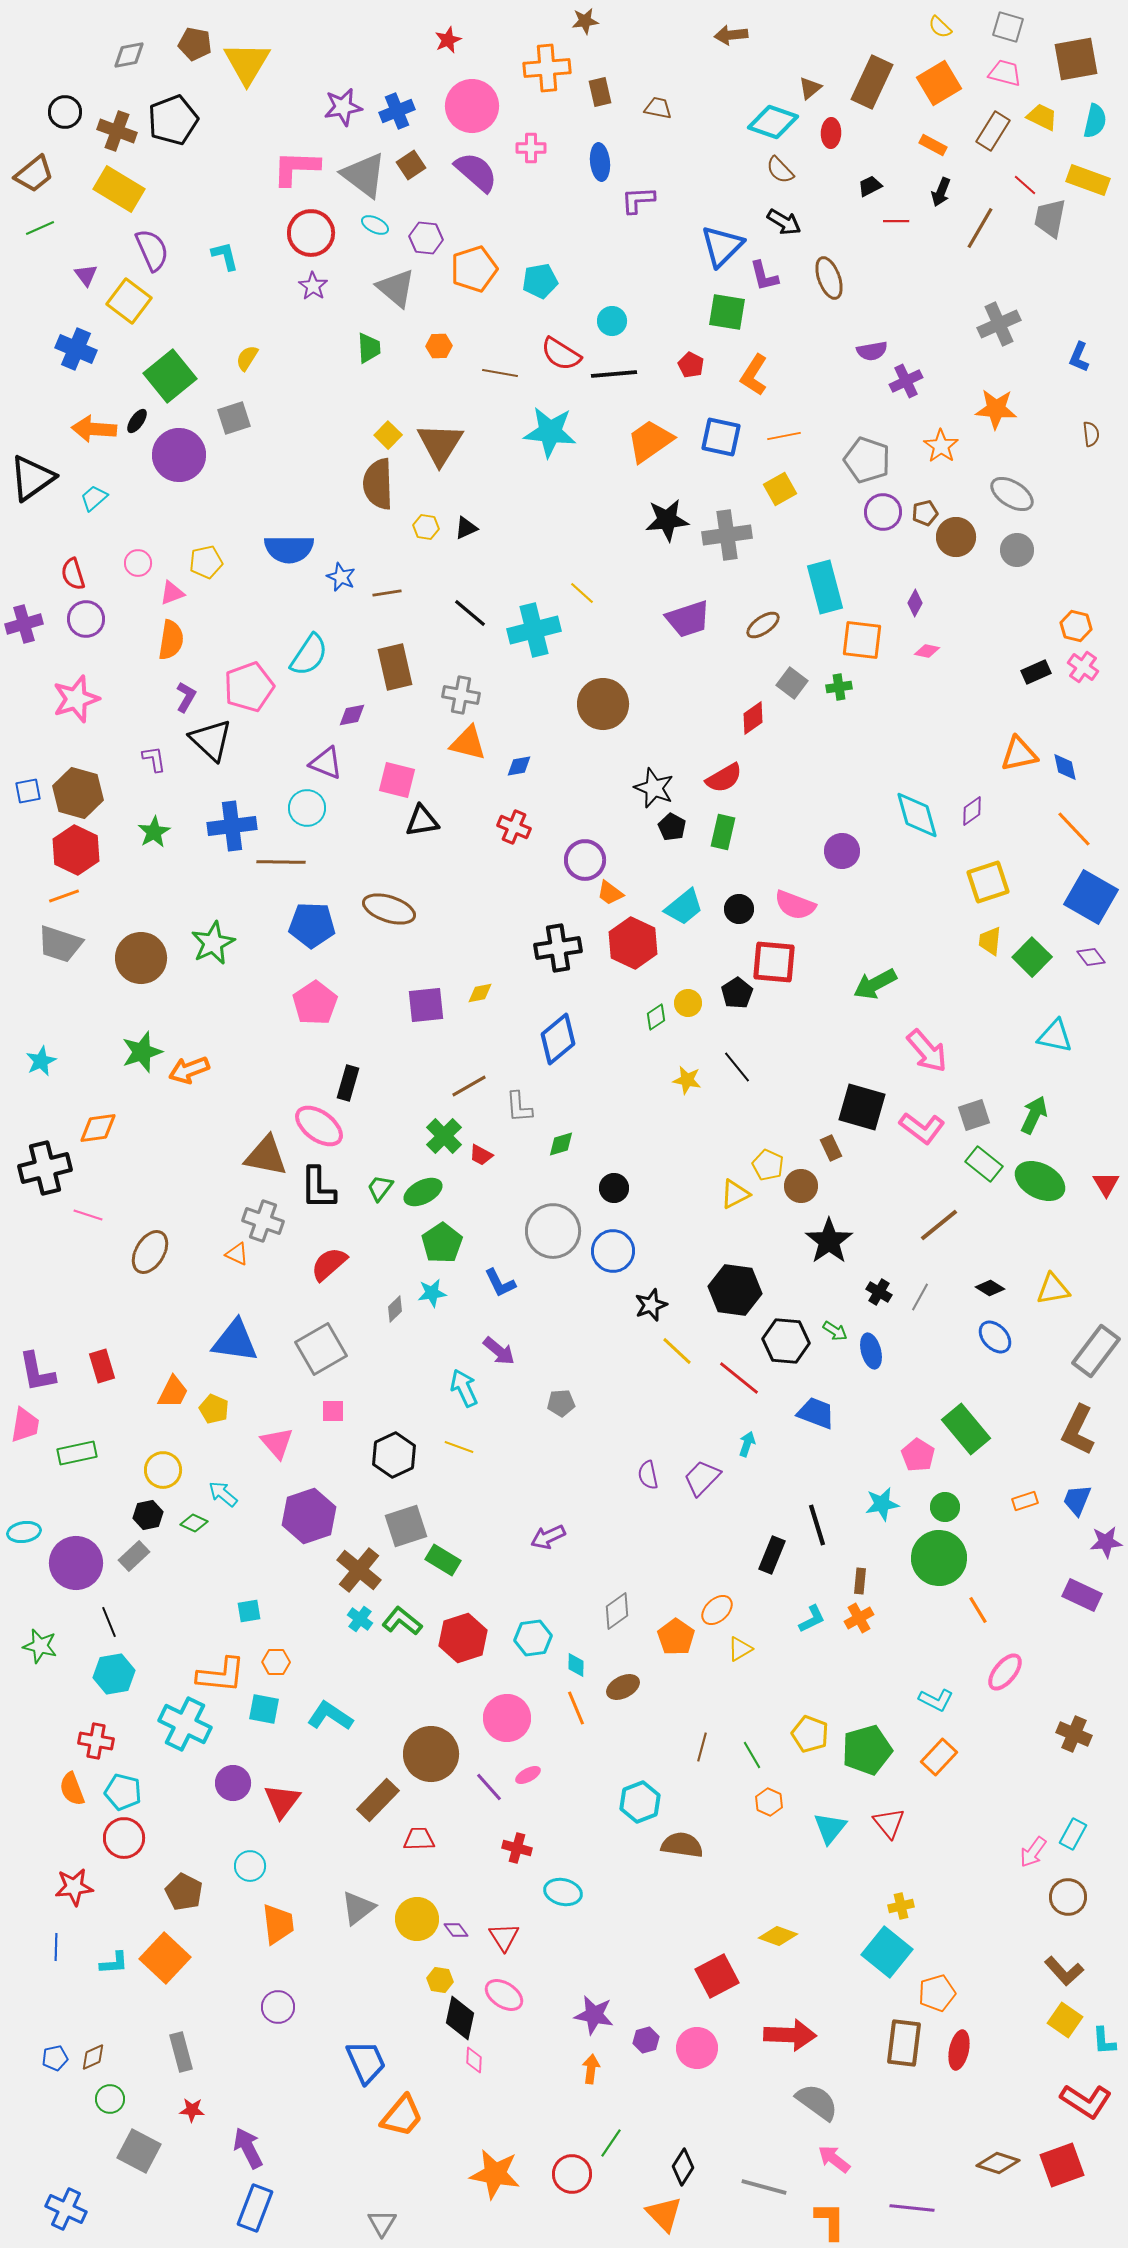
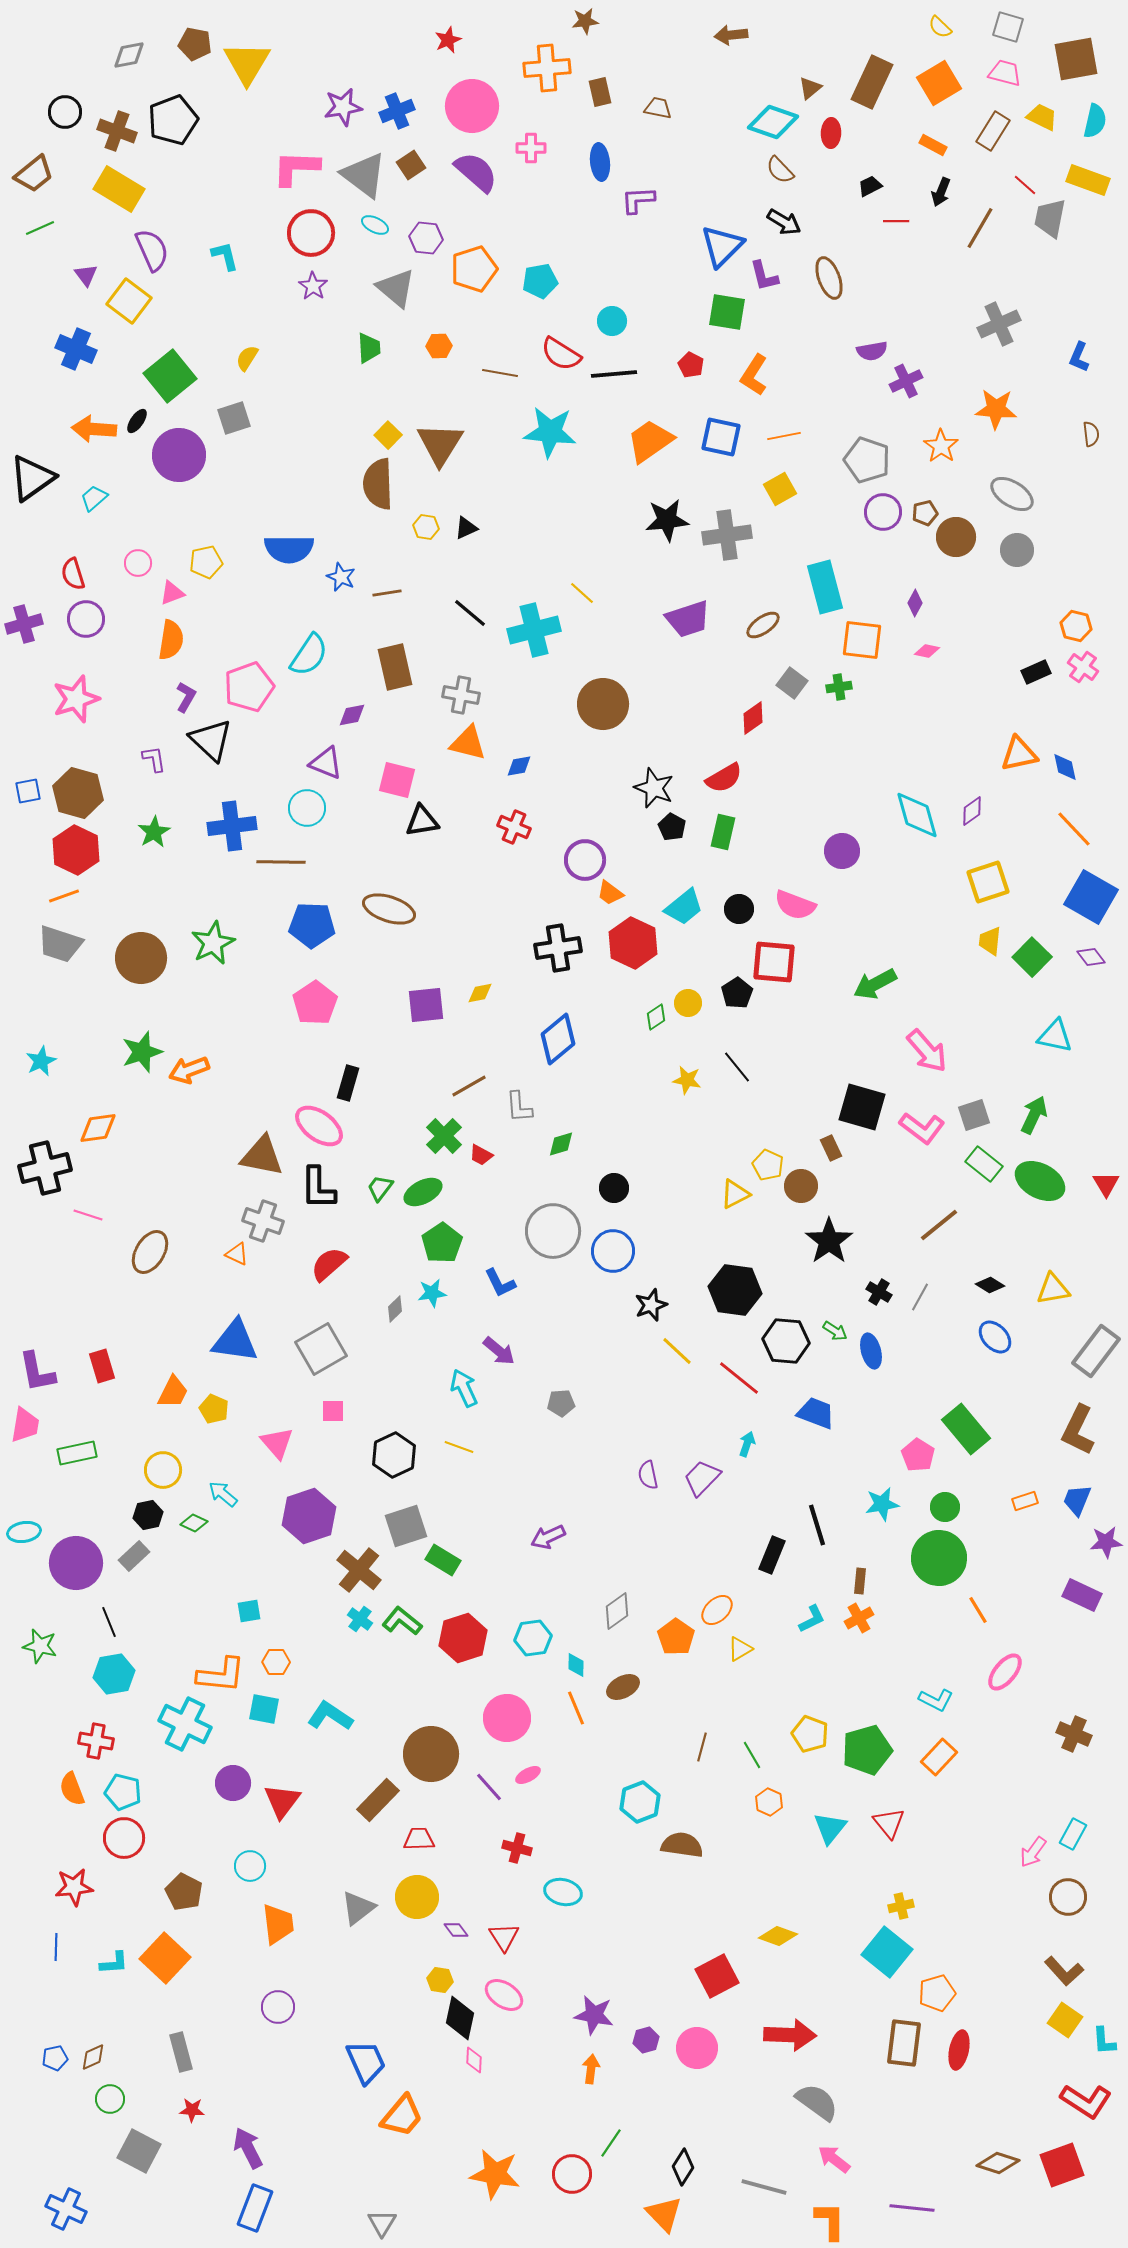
brown triangle at (266, 1156): moved 4 px left
black diamond at (990, 1288): moved 3 px up
yellow circle at (417, 1919): moved 22 px up
